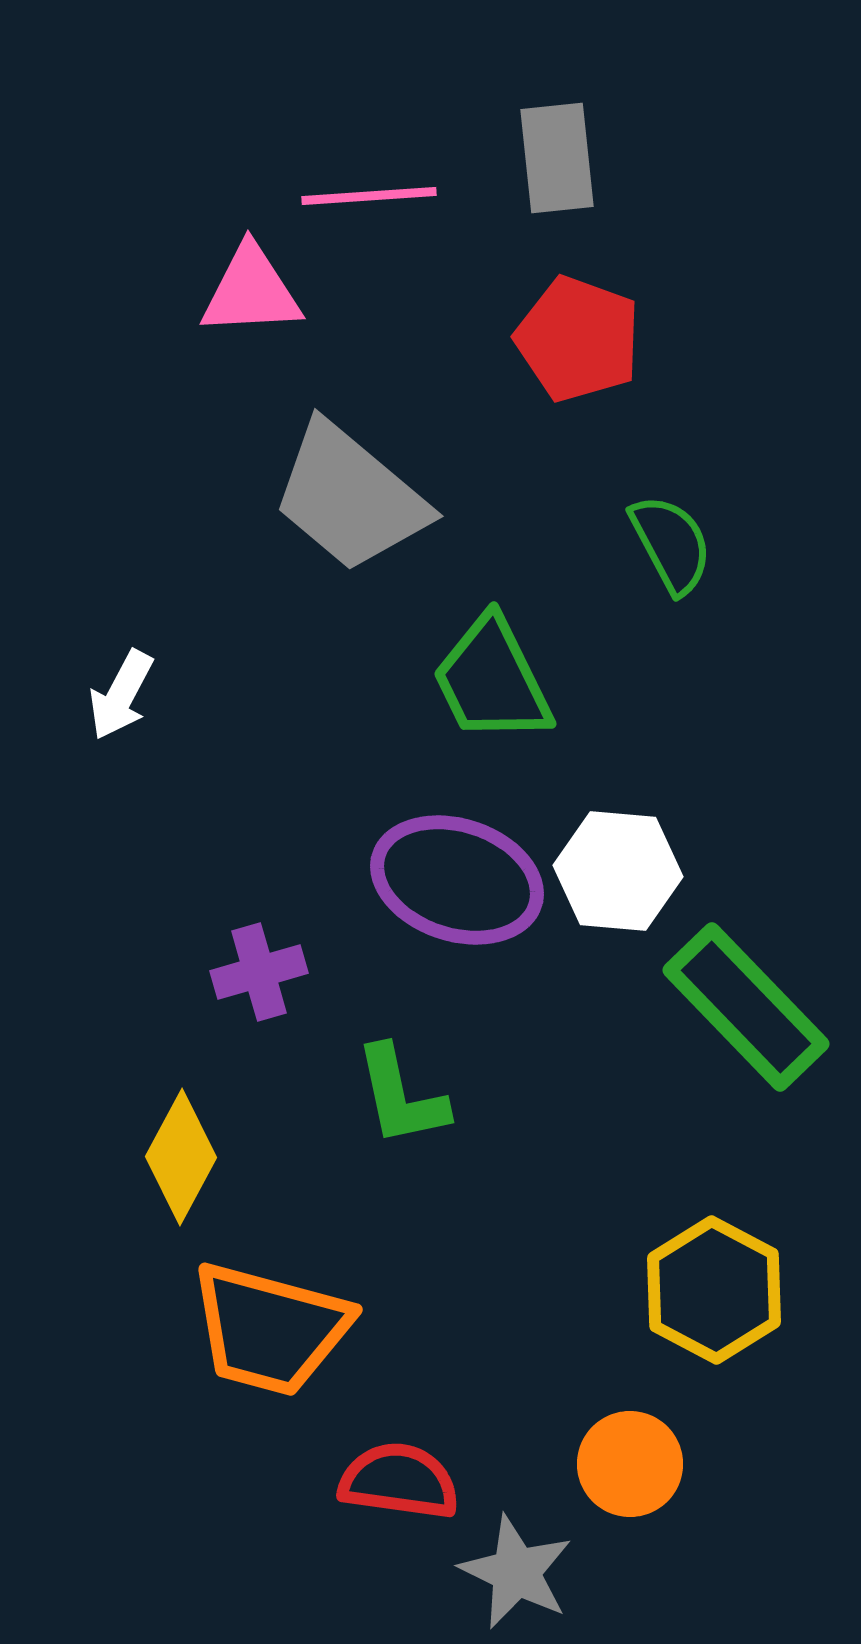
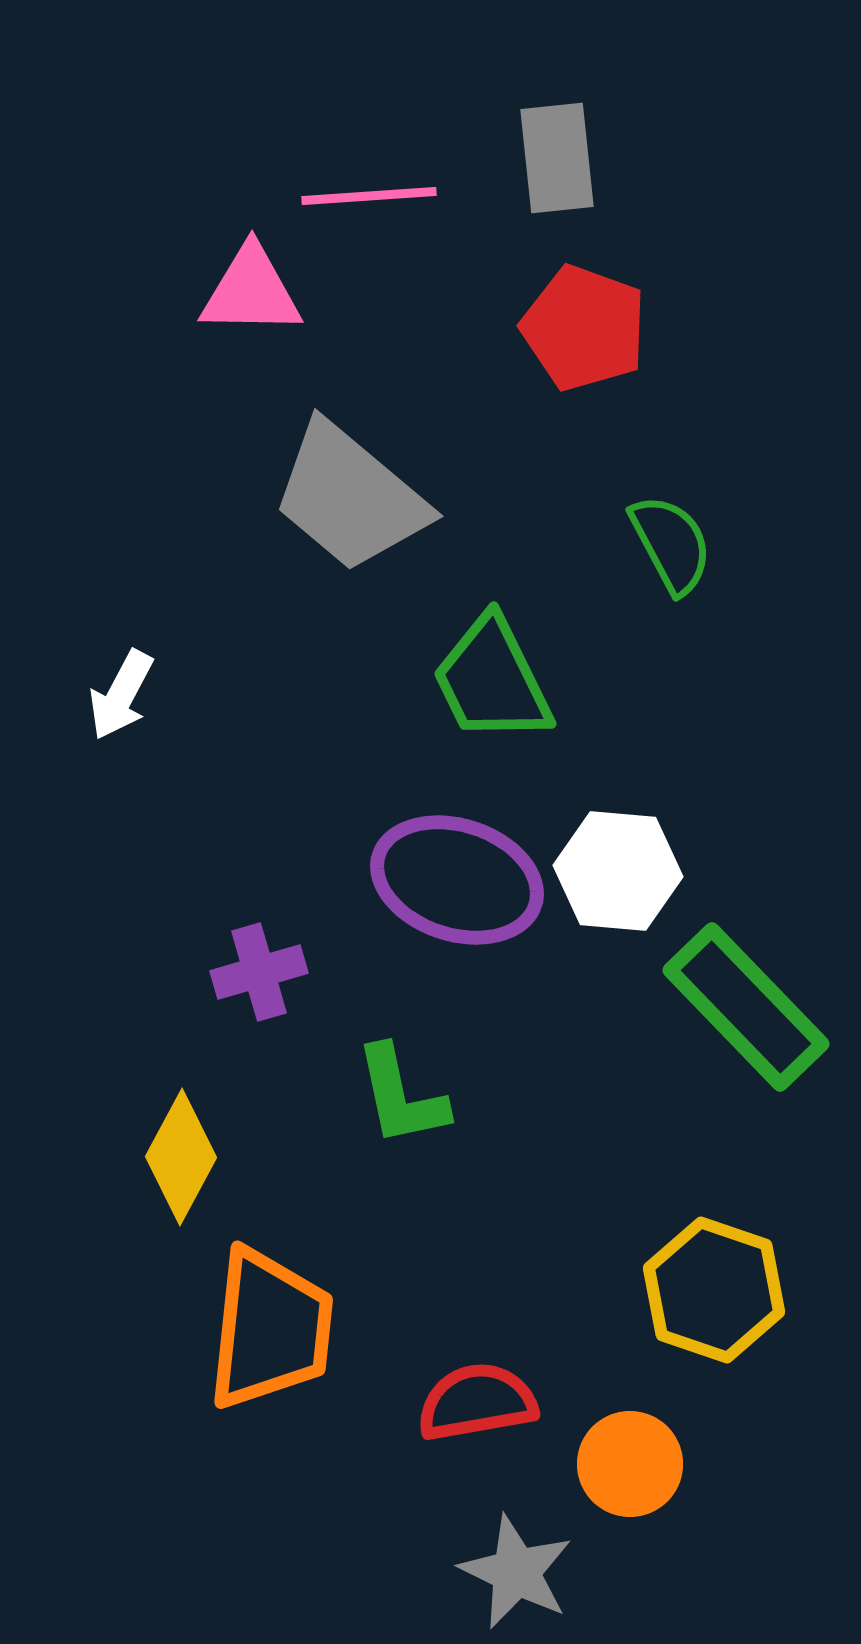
pink triangle: rotated 4 degrees clockwise
red pentagon: moved 6 px right, 11 px up
yellow hexagon: rotated 9 degrees counterclockwise
orange trapezoid: rotated 99 degrees counterclockwise
red semicircle: moved 78 px right, 79 px up; rotated 18 degrees counterclockwise
